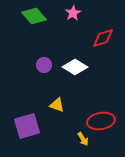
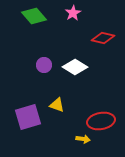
red diamond: rotated 30 degrees clockwise
purple square: moved 1 px right, 9 px up
yellow arrow: rotated 48 degrees counterclockwise
